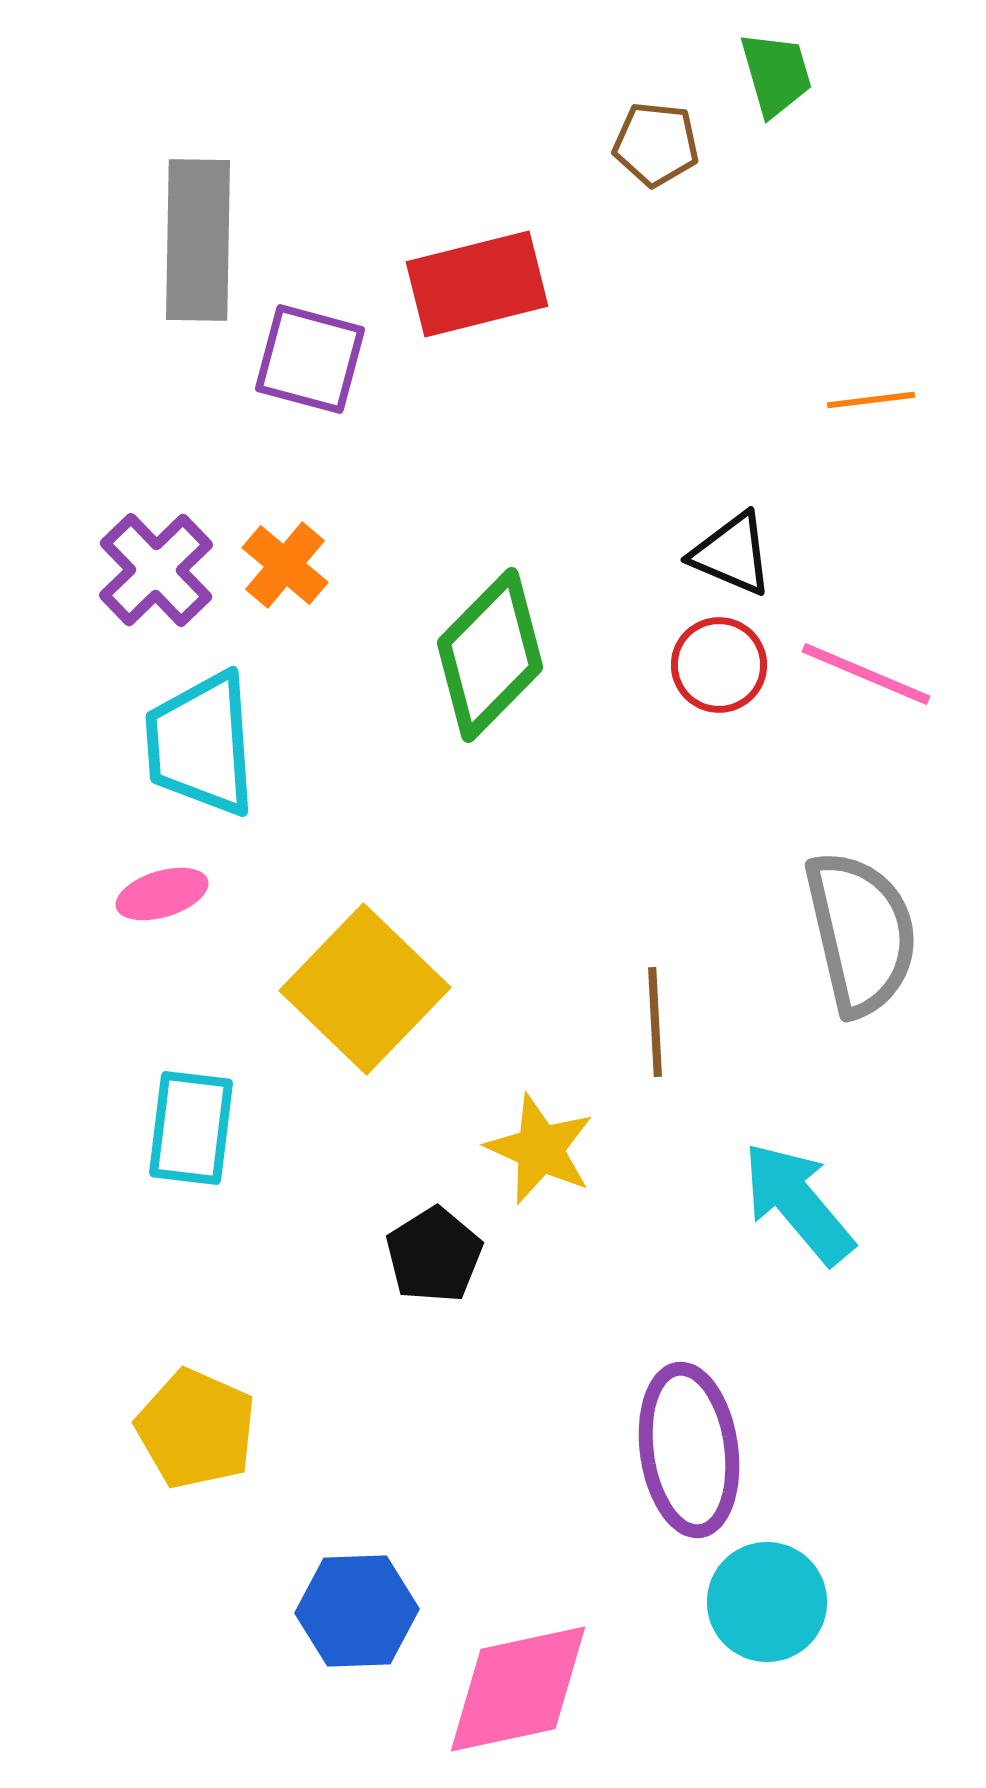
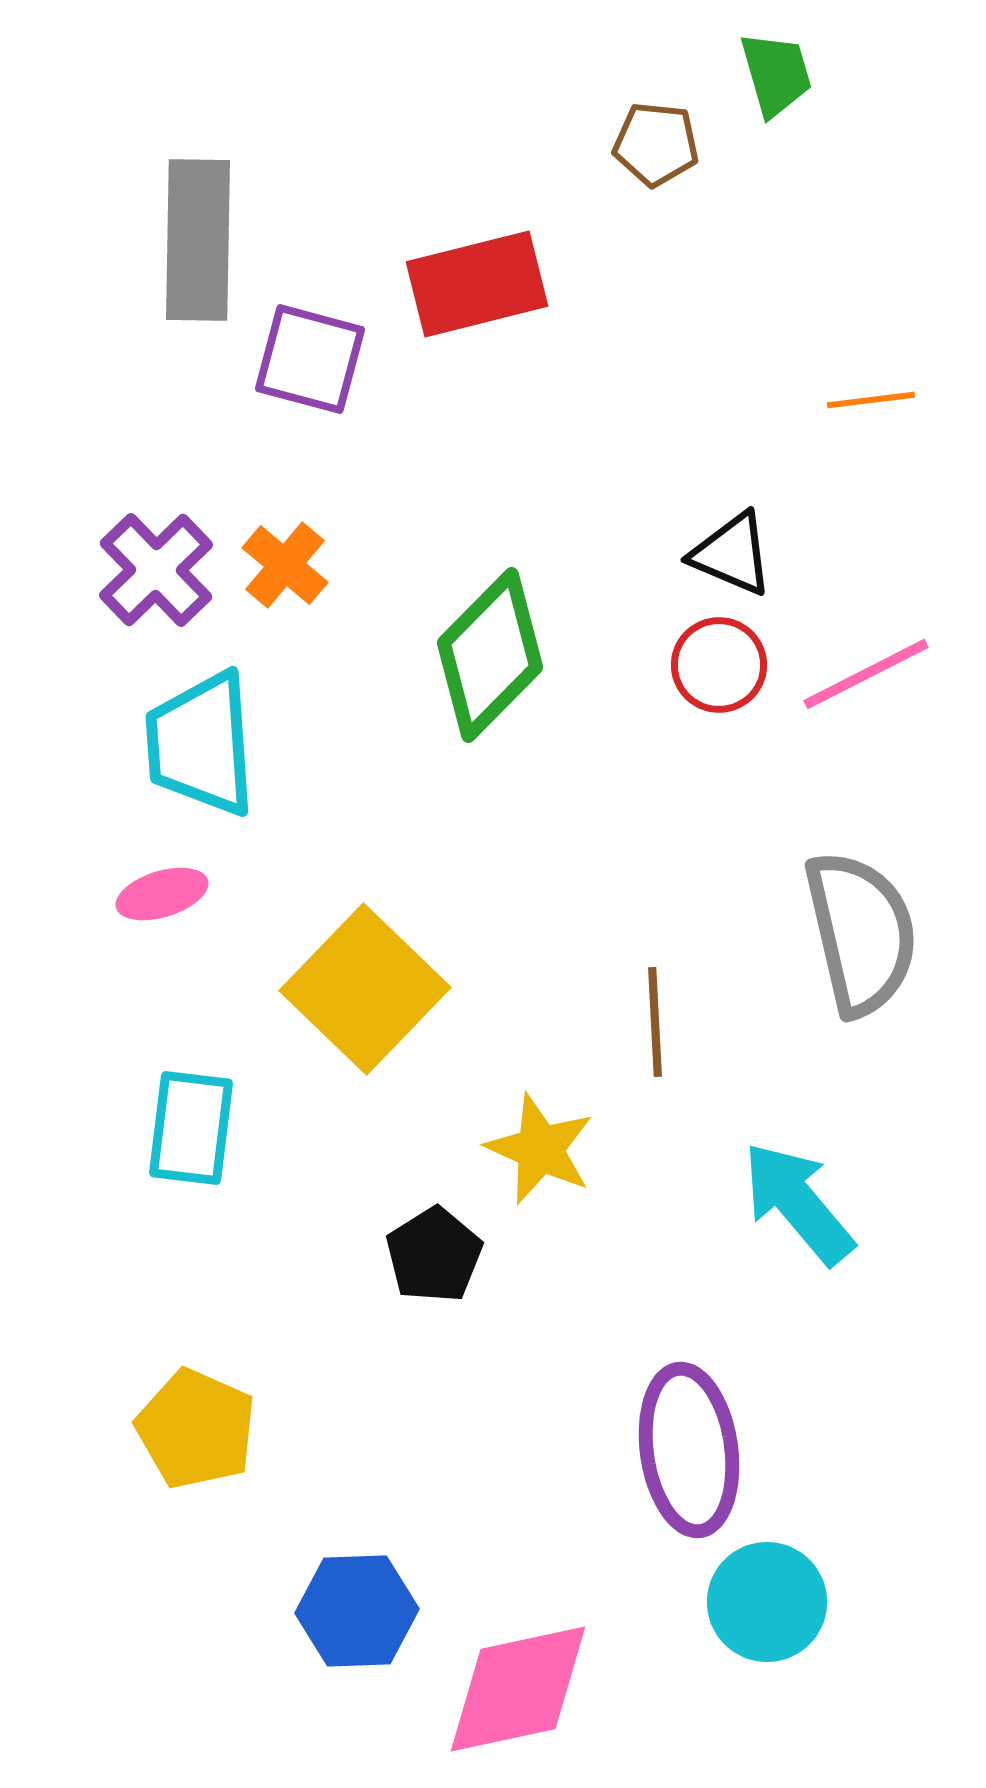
pink line: rotated 50 degrees counterclockwise
